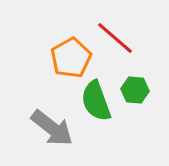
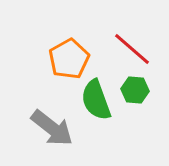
red line: moved 17 px right, 11 px down
orange pentagon: moved 2 px left, 1 px down
green semicircle: moved 1 px up
